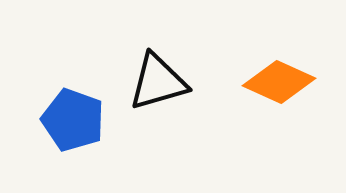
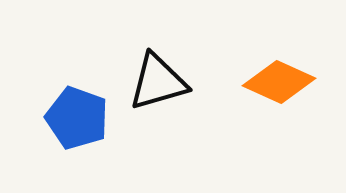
blue pentagon: moved 4 px right, 2 px up
